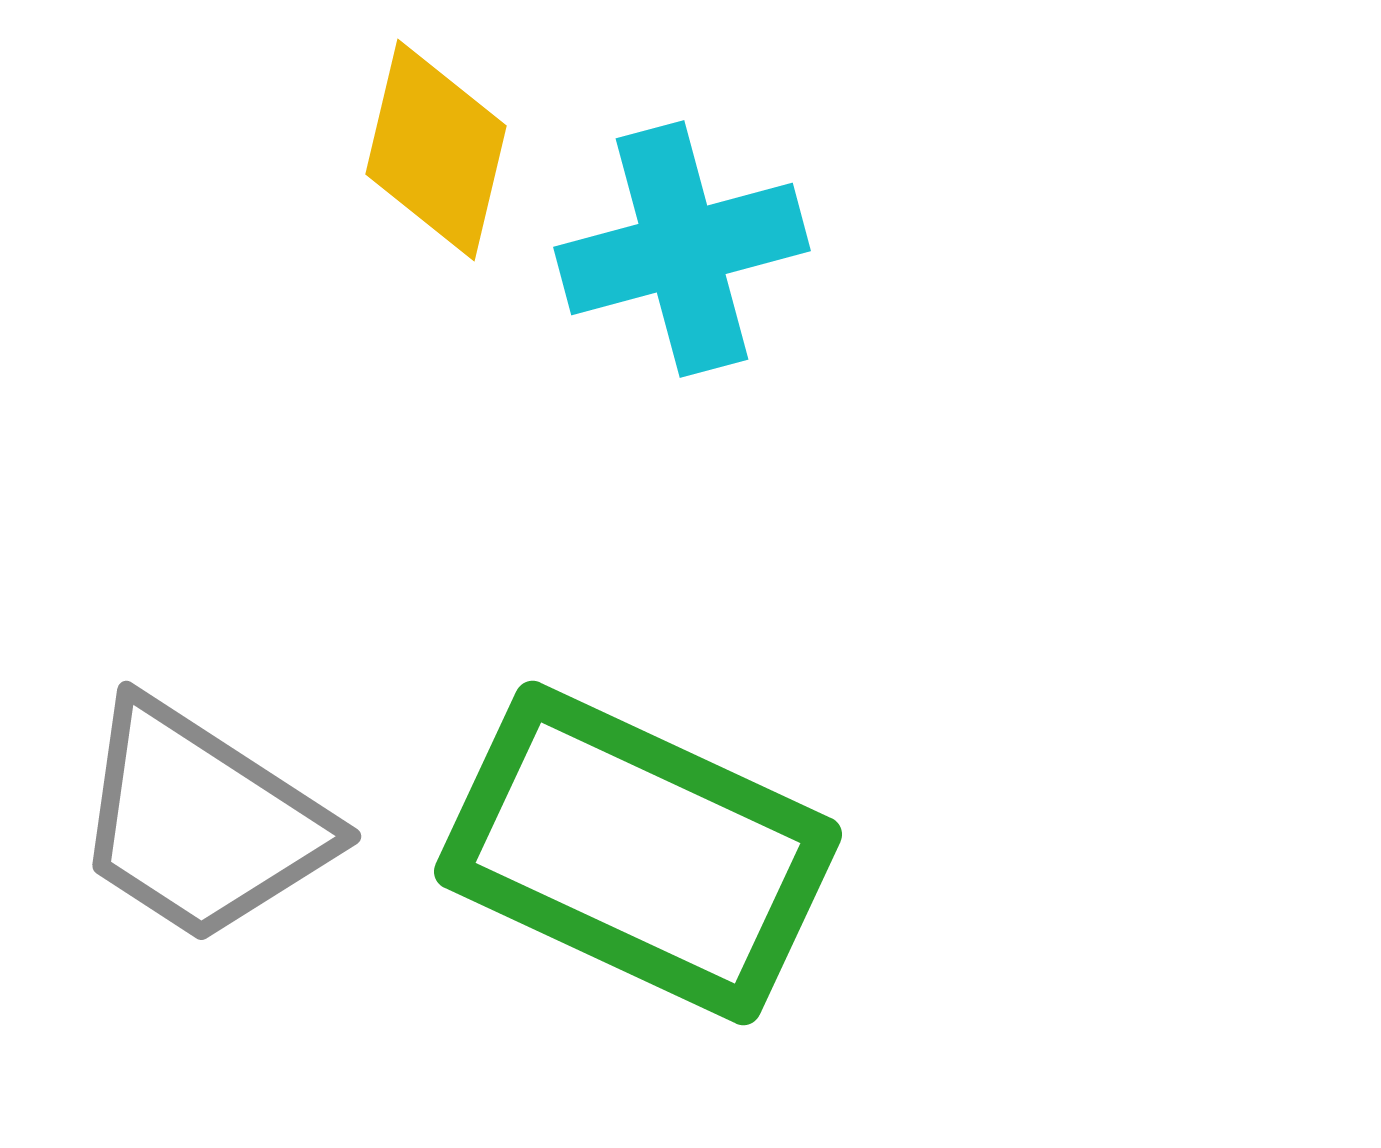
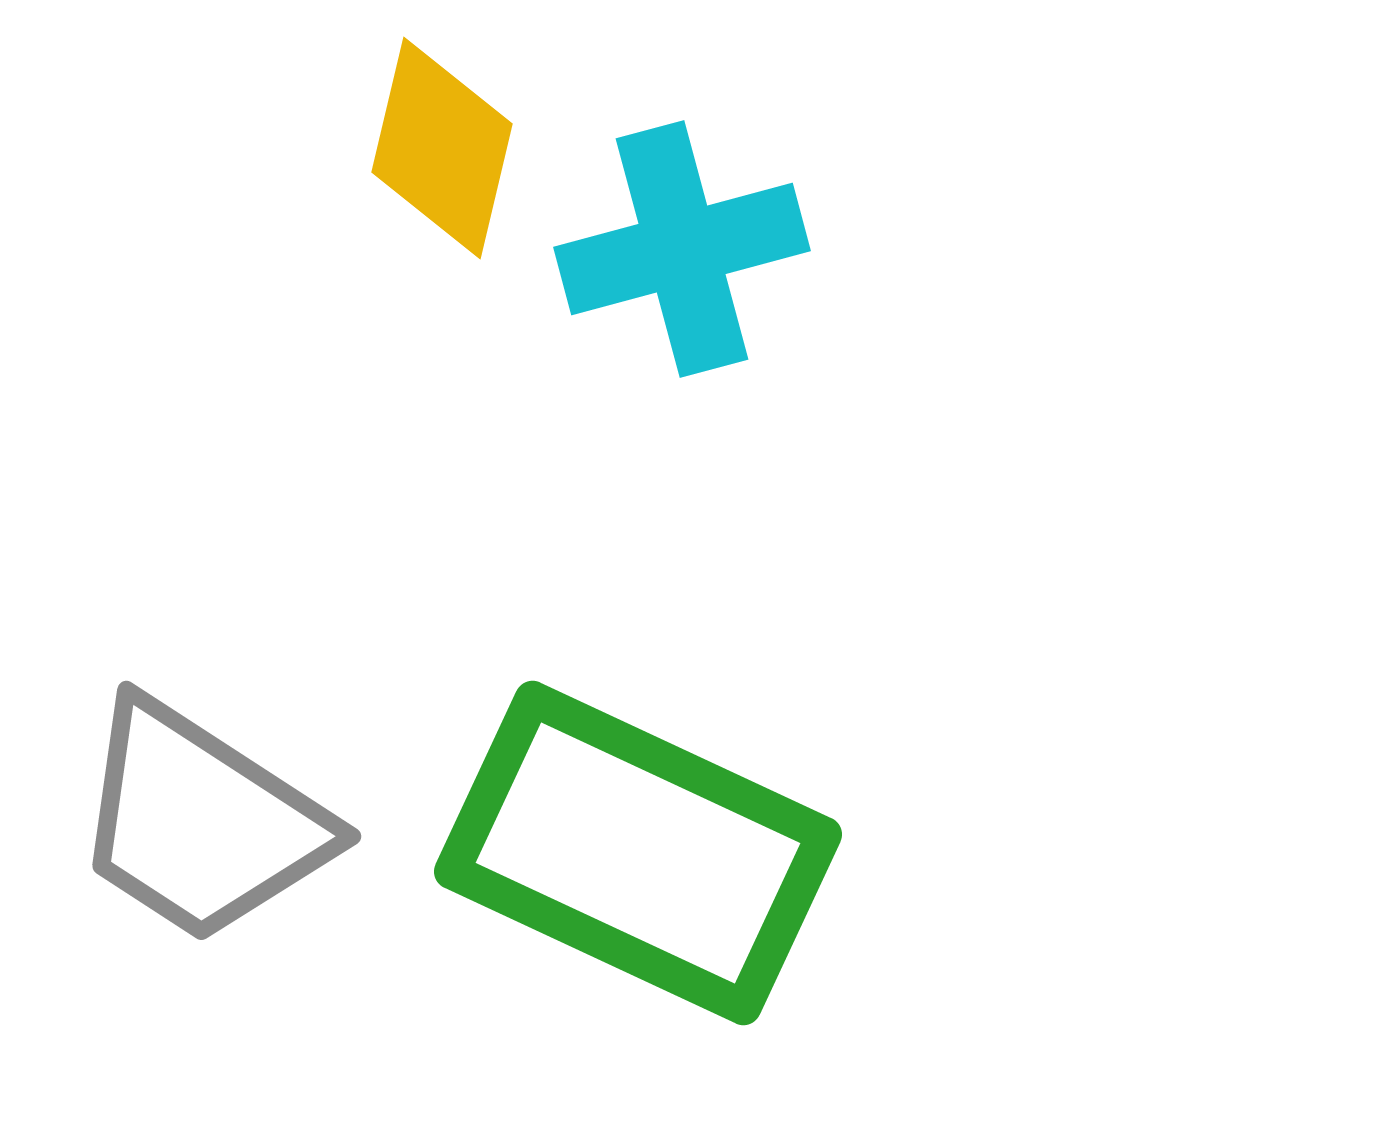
yellow diamond: moved 6 px right, 2 px up
